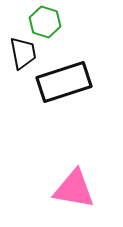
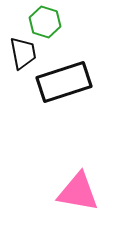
pink triangle: moved 4 px right, 3 px down
